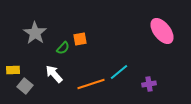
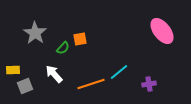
gray square: rotated 28 degrees clockwise
